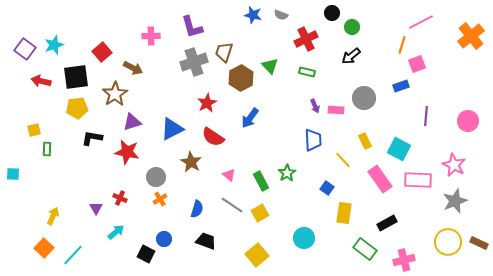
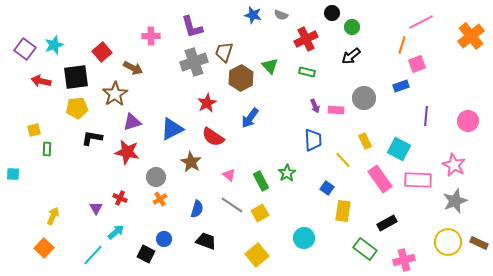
yellow rectangle at (344, 213): moved 1 px left, 2 px up
cyan line at (73, 255): moved 20 px right
